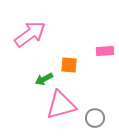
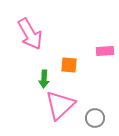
pink arrow: rotated 96 degrees clockwise
green arrow: rotated 60 degrees counterclockwise
pink triangle: moved 1 px left; rotated 28 degrees counterclockwise
